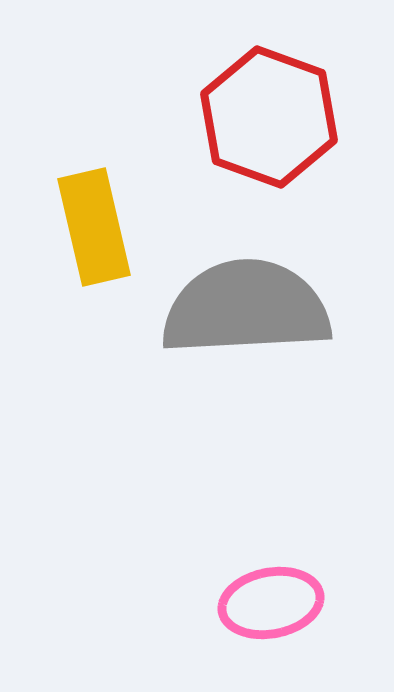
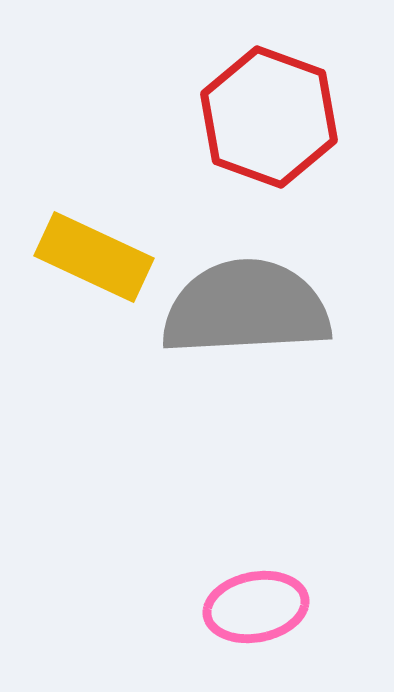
yellow rectangle: moved 30 px down; rotated 52 degrees counterclockwise
pink ellipse: moved 15 px left, 4 px down
